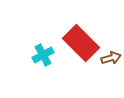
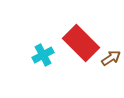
brown arrow: rotated 18 degrees counterclockwise
